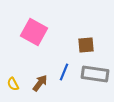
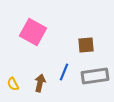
pink square: moved 1 px left
gray rectangle: moved 2 px down; rotated 16 degrees counterclockwise
brown arrow: rotated 24 degrees counterclockwise
